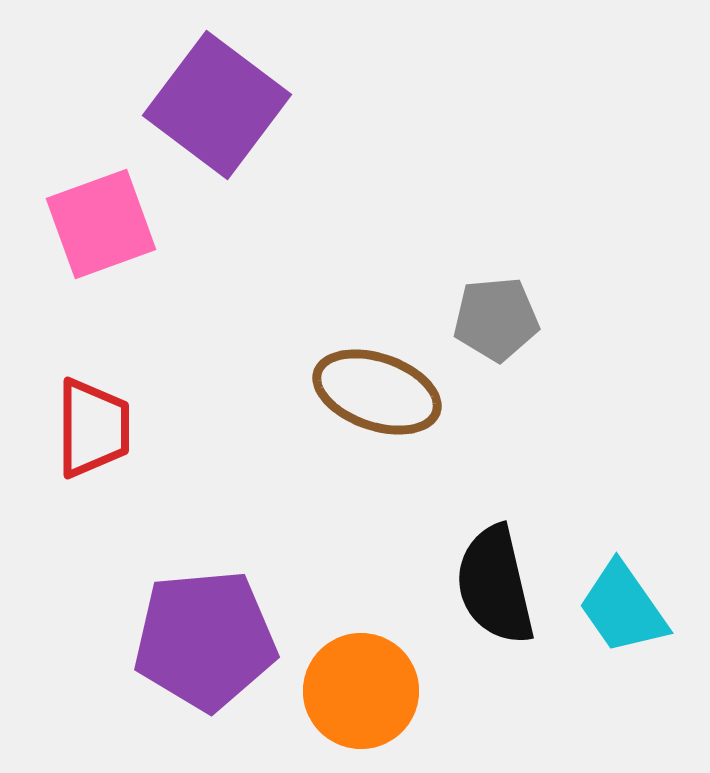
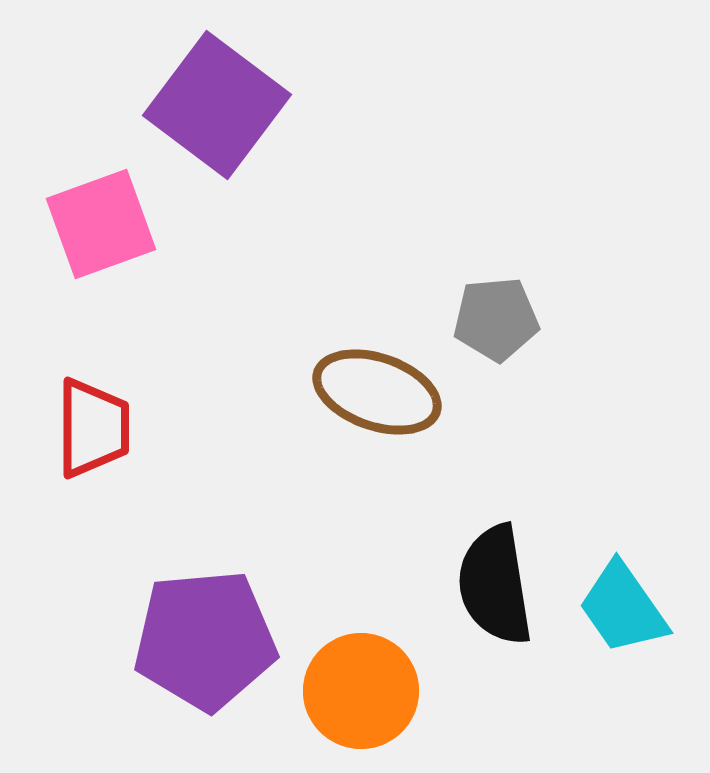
black semicircle: rotated 4 degrees clockwise
